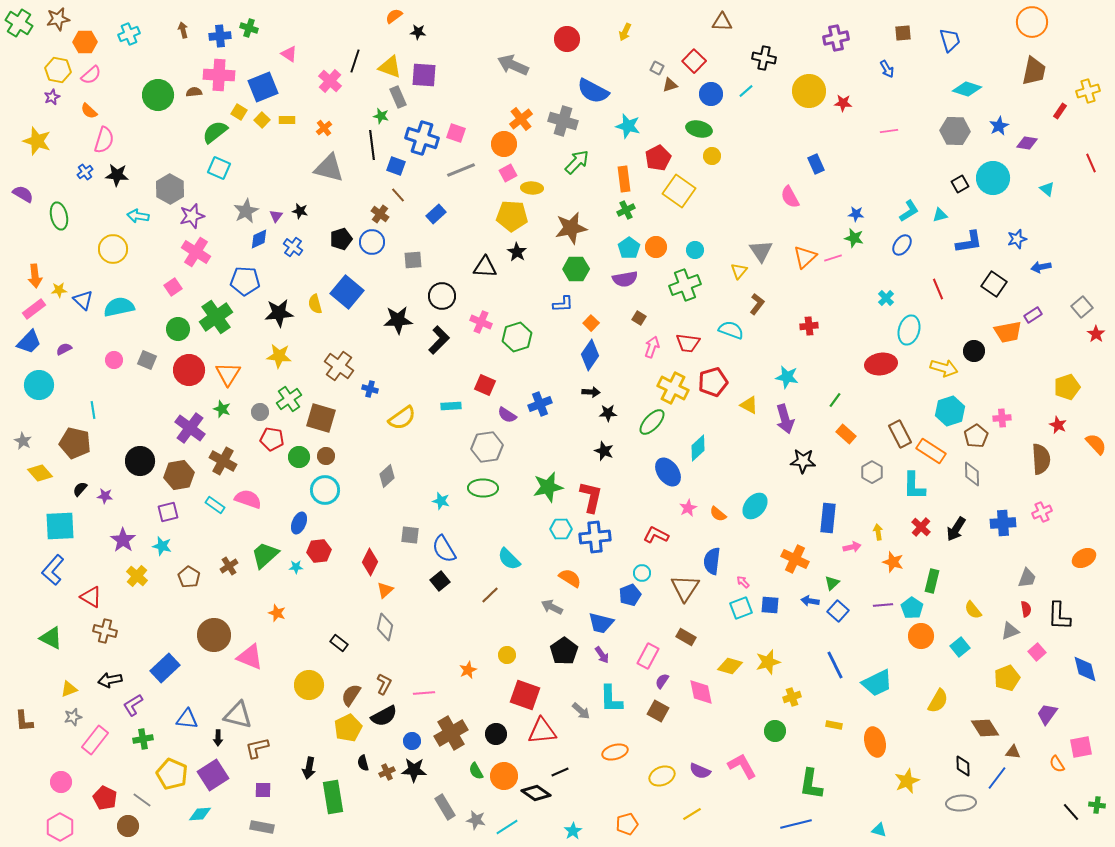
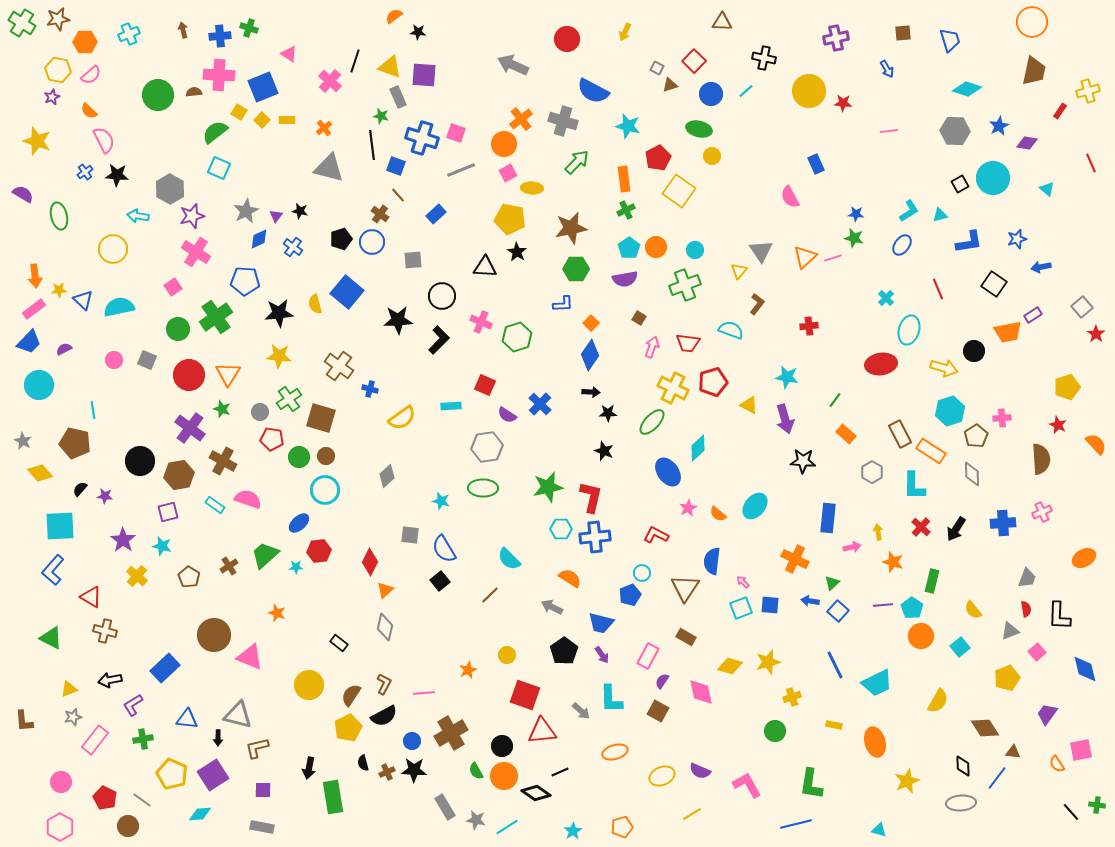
green cross at (19, 23): moved 3 px right
pink semicircle at (104, 140): rotated 44 degrees counterclockwise
yellow pentagon at (512, 216): moved 2 px left, 3 px down; rotated 8 degrees clockwise
red circle at (189, 370): moved 5 px down
blue cross at (540, 404): rotated 25 degrees counterclockwise
blue ellipse at (299, 523): rotated 25 degrees clockwise
black circle at (496, 734): moved 6 px right, 12 px down
pink square at (1081, 747): moved 3 px down
pink L-shape at (742, 766): moved 5 px right, 19 px down
orange pentagon at (627, 824): moved 5 px left, 3 px down
